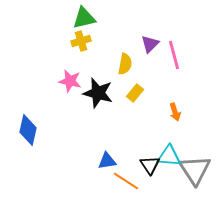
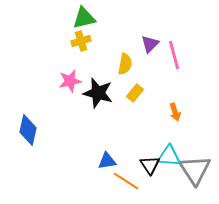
pink star: rotated 25 degrees counterclockwise
